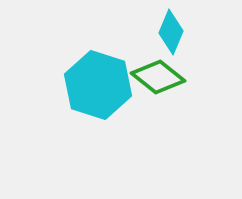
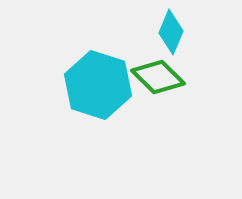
green diamond: rotated 6 degrees clockwise
